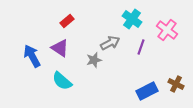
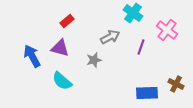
cyan cross: moved 1 px right, 6 px up
gray arrow: moved 6 px up
purple triangle: rotated 18 degrees counterclockwise
blue rectangle: moved 2 px down; rotated 25 degrees clockwise
